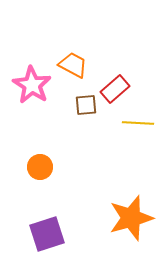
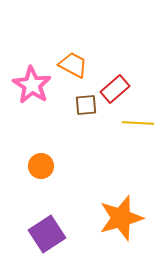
orange circle: moved 1 px right, 1 px up
orange star: moved 10 px left
purple square: rotated 15 degrees counterclockwise
